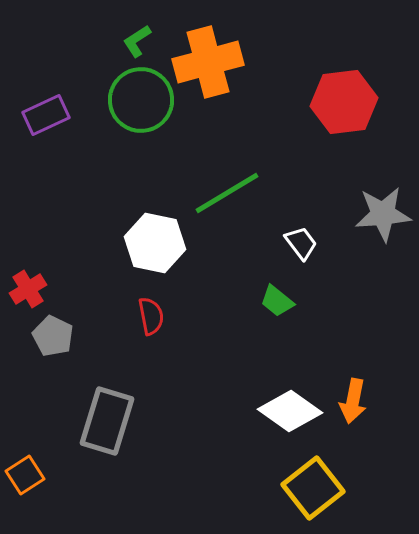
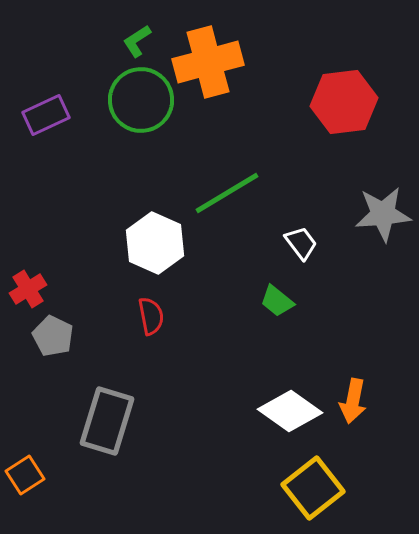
white hexagon: rotated 12 degrees clockwise
